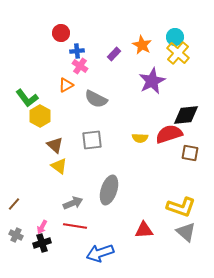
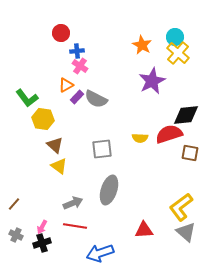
purple rectangle: moved 37 px left, 43 px down
yellow hexagon: moved 3 px right, 3 px down; rotated 20 degrees counterclockwise
gray square: moved 10 px right, 9 px down
yellow L-shape: rotated 124 degrees clockwise
